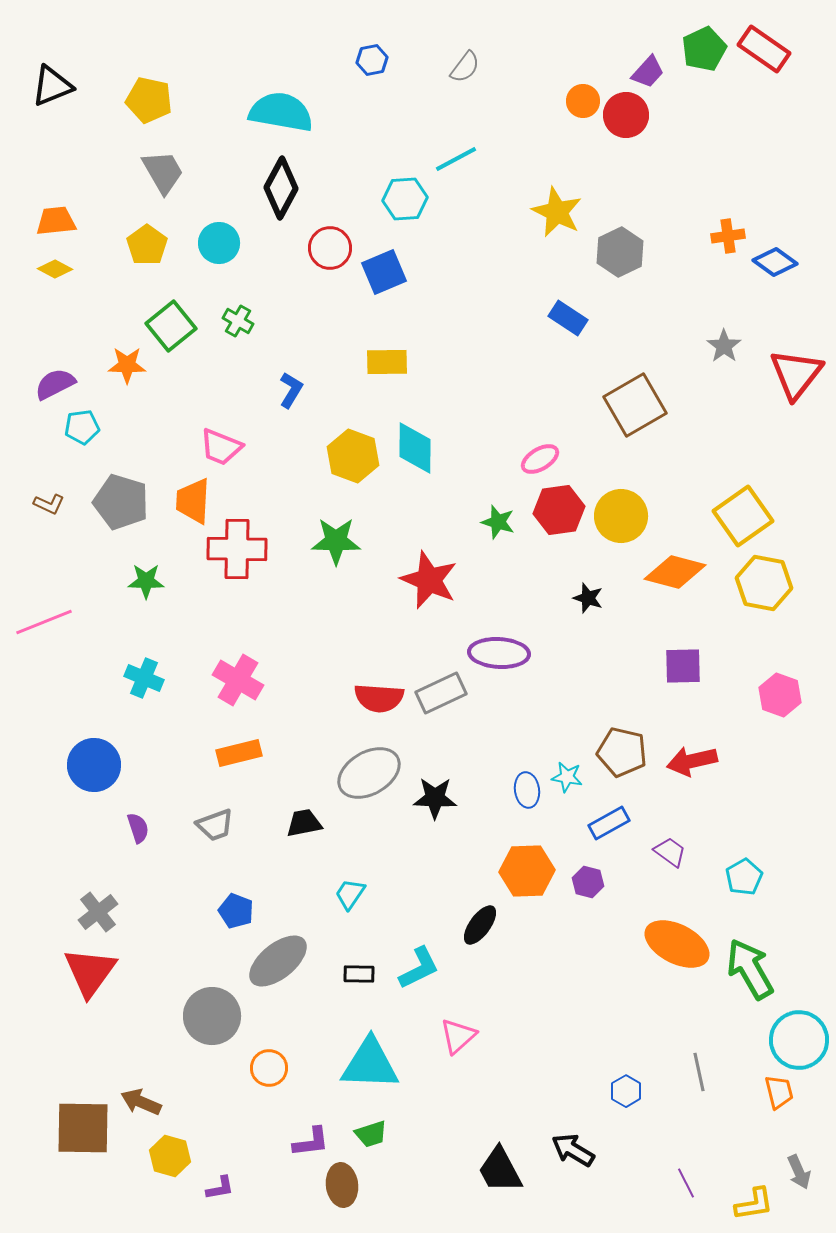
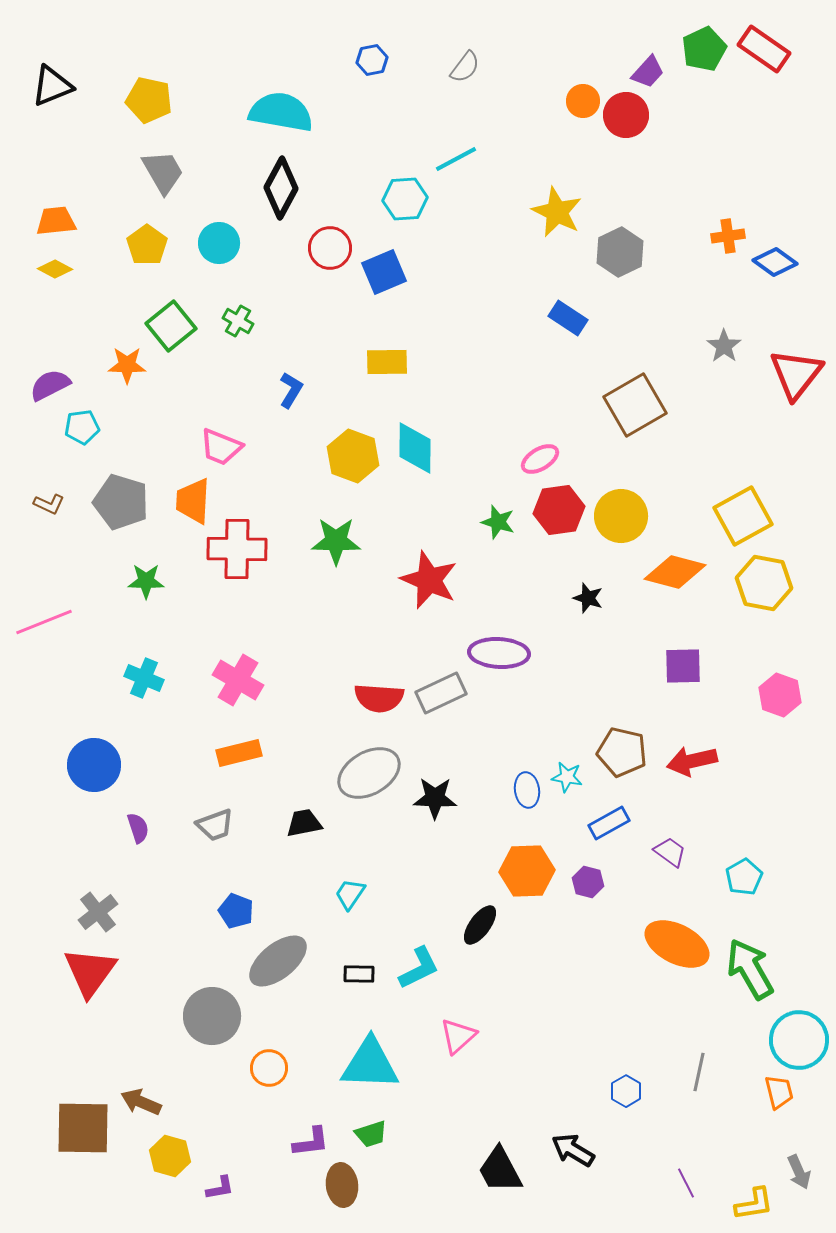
purple semicircle at (55, 384): moved 5 px left, 1 px down
yellow square at (743, 516): rotated 6 degrees clockwise
gray line at (699, 1072): rotated 24 degrees clockwise
